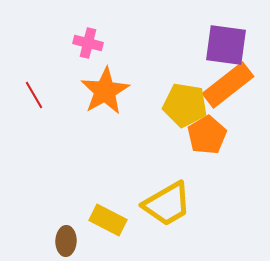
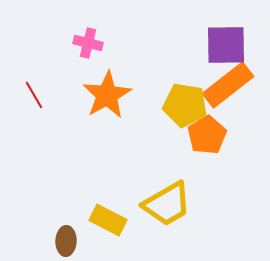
purple square: rotated 9 degrees counterclockwise
orange star: moved 2 px right, 4 px down
